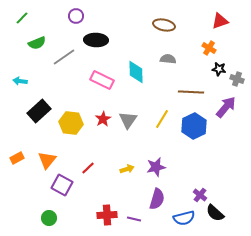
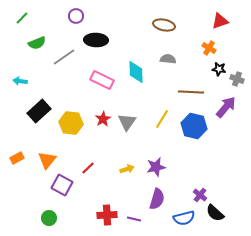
gray triangle: moved 1 px left, 2 px down
blue hexagon: rotated 20 degrees counterclockwise
